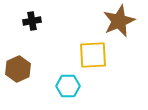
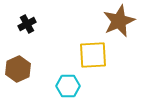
black cross: moved 5 px left, 3 px down; rotated 18 degrees counterclockwise
